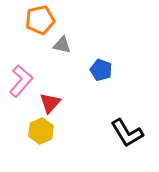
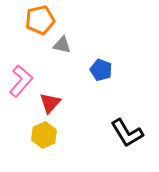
yellow hexagon: moved 3 px right, 4 px down
